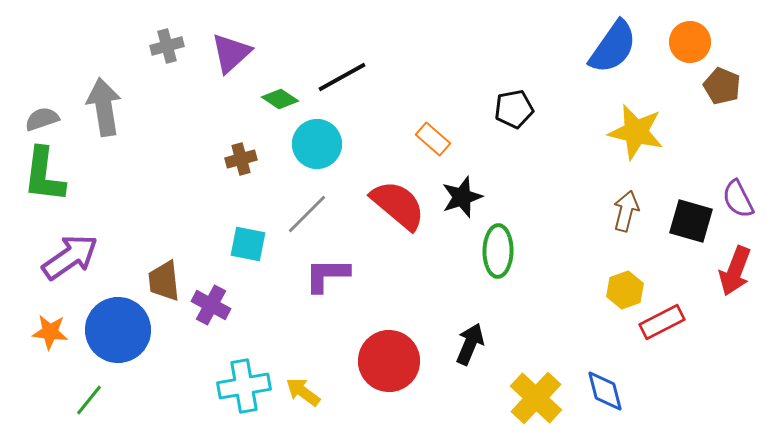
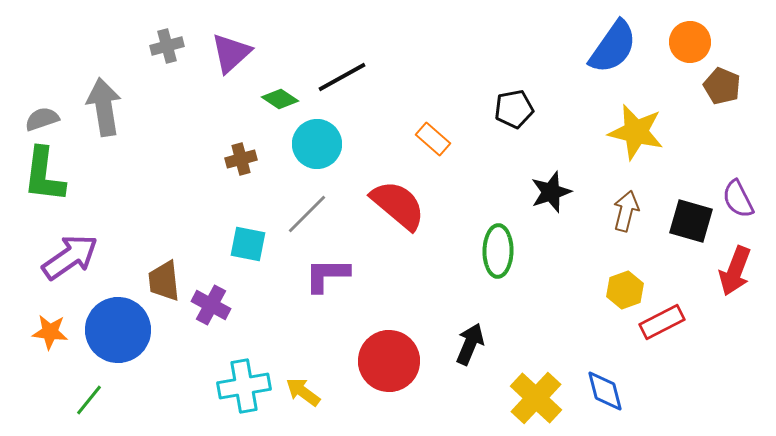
black star: moved 89 px right, 5 px up
